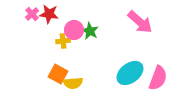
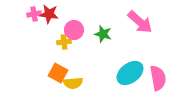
pink cross: moved 2 px right; rotated 32 degrees clockwise
green star: moved 13 px right, 3 px down; rotated 12 degrees counterclockwise
yellow cross: moved 1 px right, 1 px down
orange square: moved 1 px up
pink semicircle: rotated 30 degrees counterclockwise
